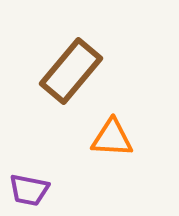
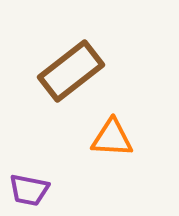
brown rectangle: rotated 12 degrees clockwise
